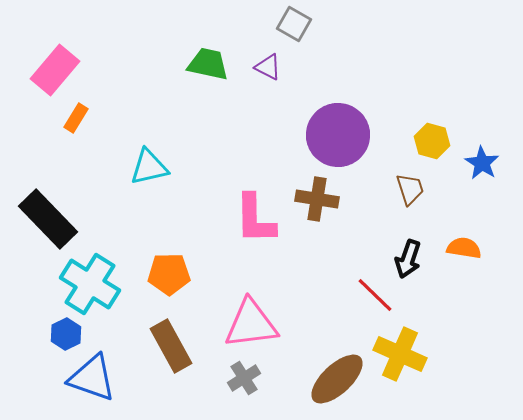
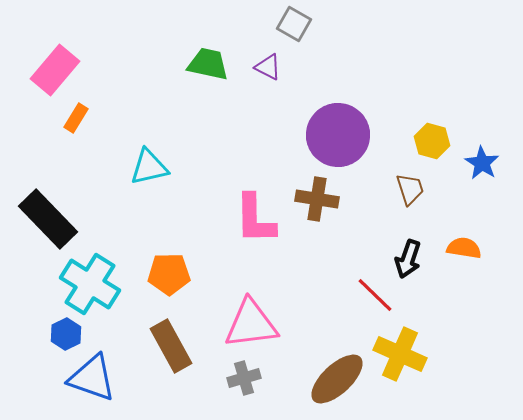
gray cross: rotated 16 degrees clockwise
